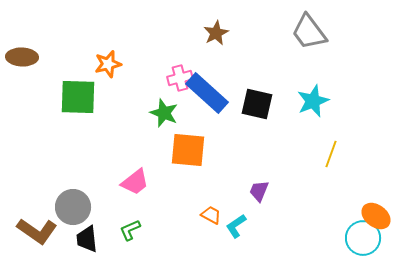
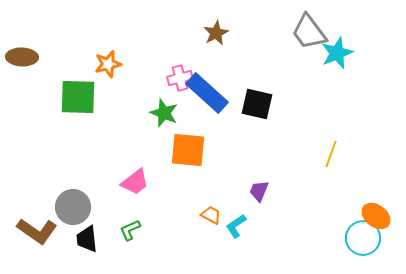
cyan star: moved 24 px right, 48 px up
